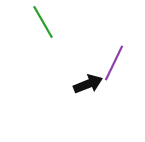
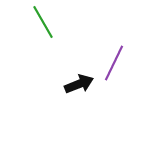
black arrow: moved 9 px left
